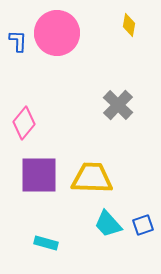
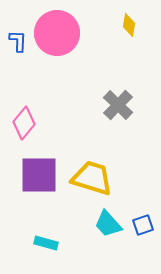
yellow trapezoid: rotated 15 degrees clockwise
